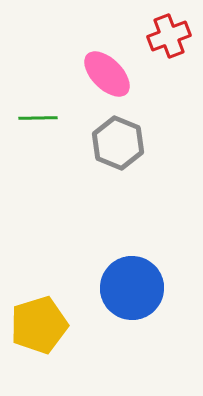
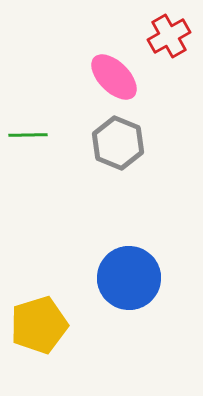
red cross: rotated 9 degrees counterclockwise
pink ellipse: moved 7 px right, 3 px down
green line: moved 10 px left, 17 px down
blue circle: moved 3 px left, 10 px up
